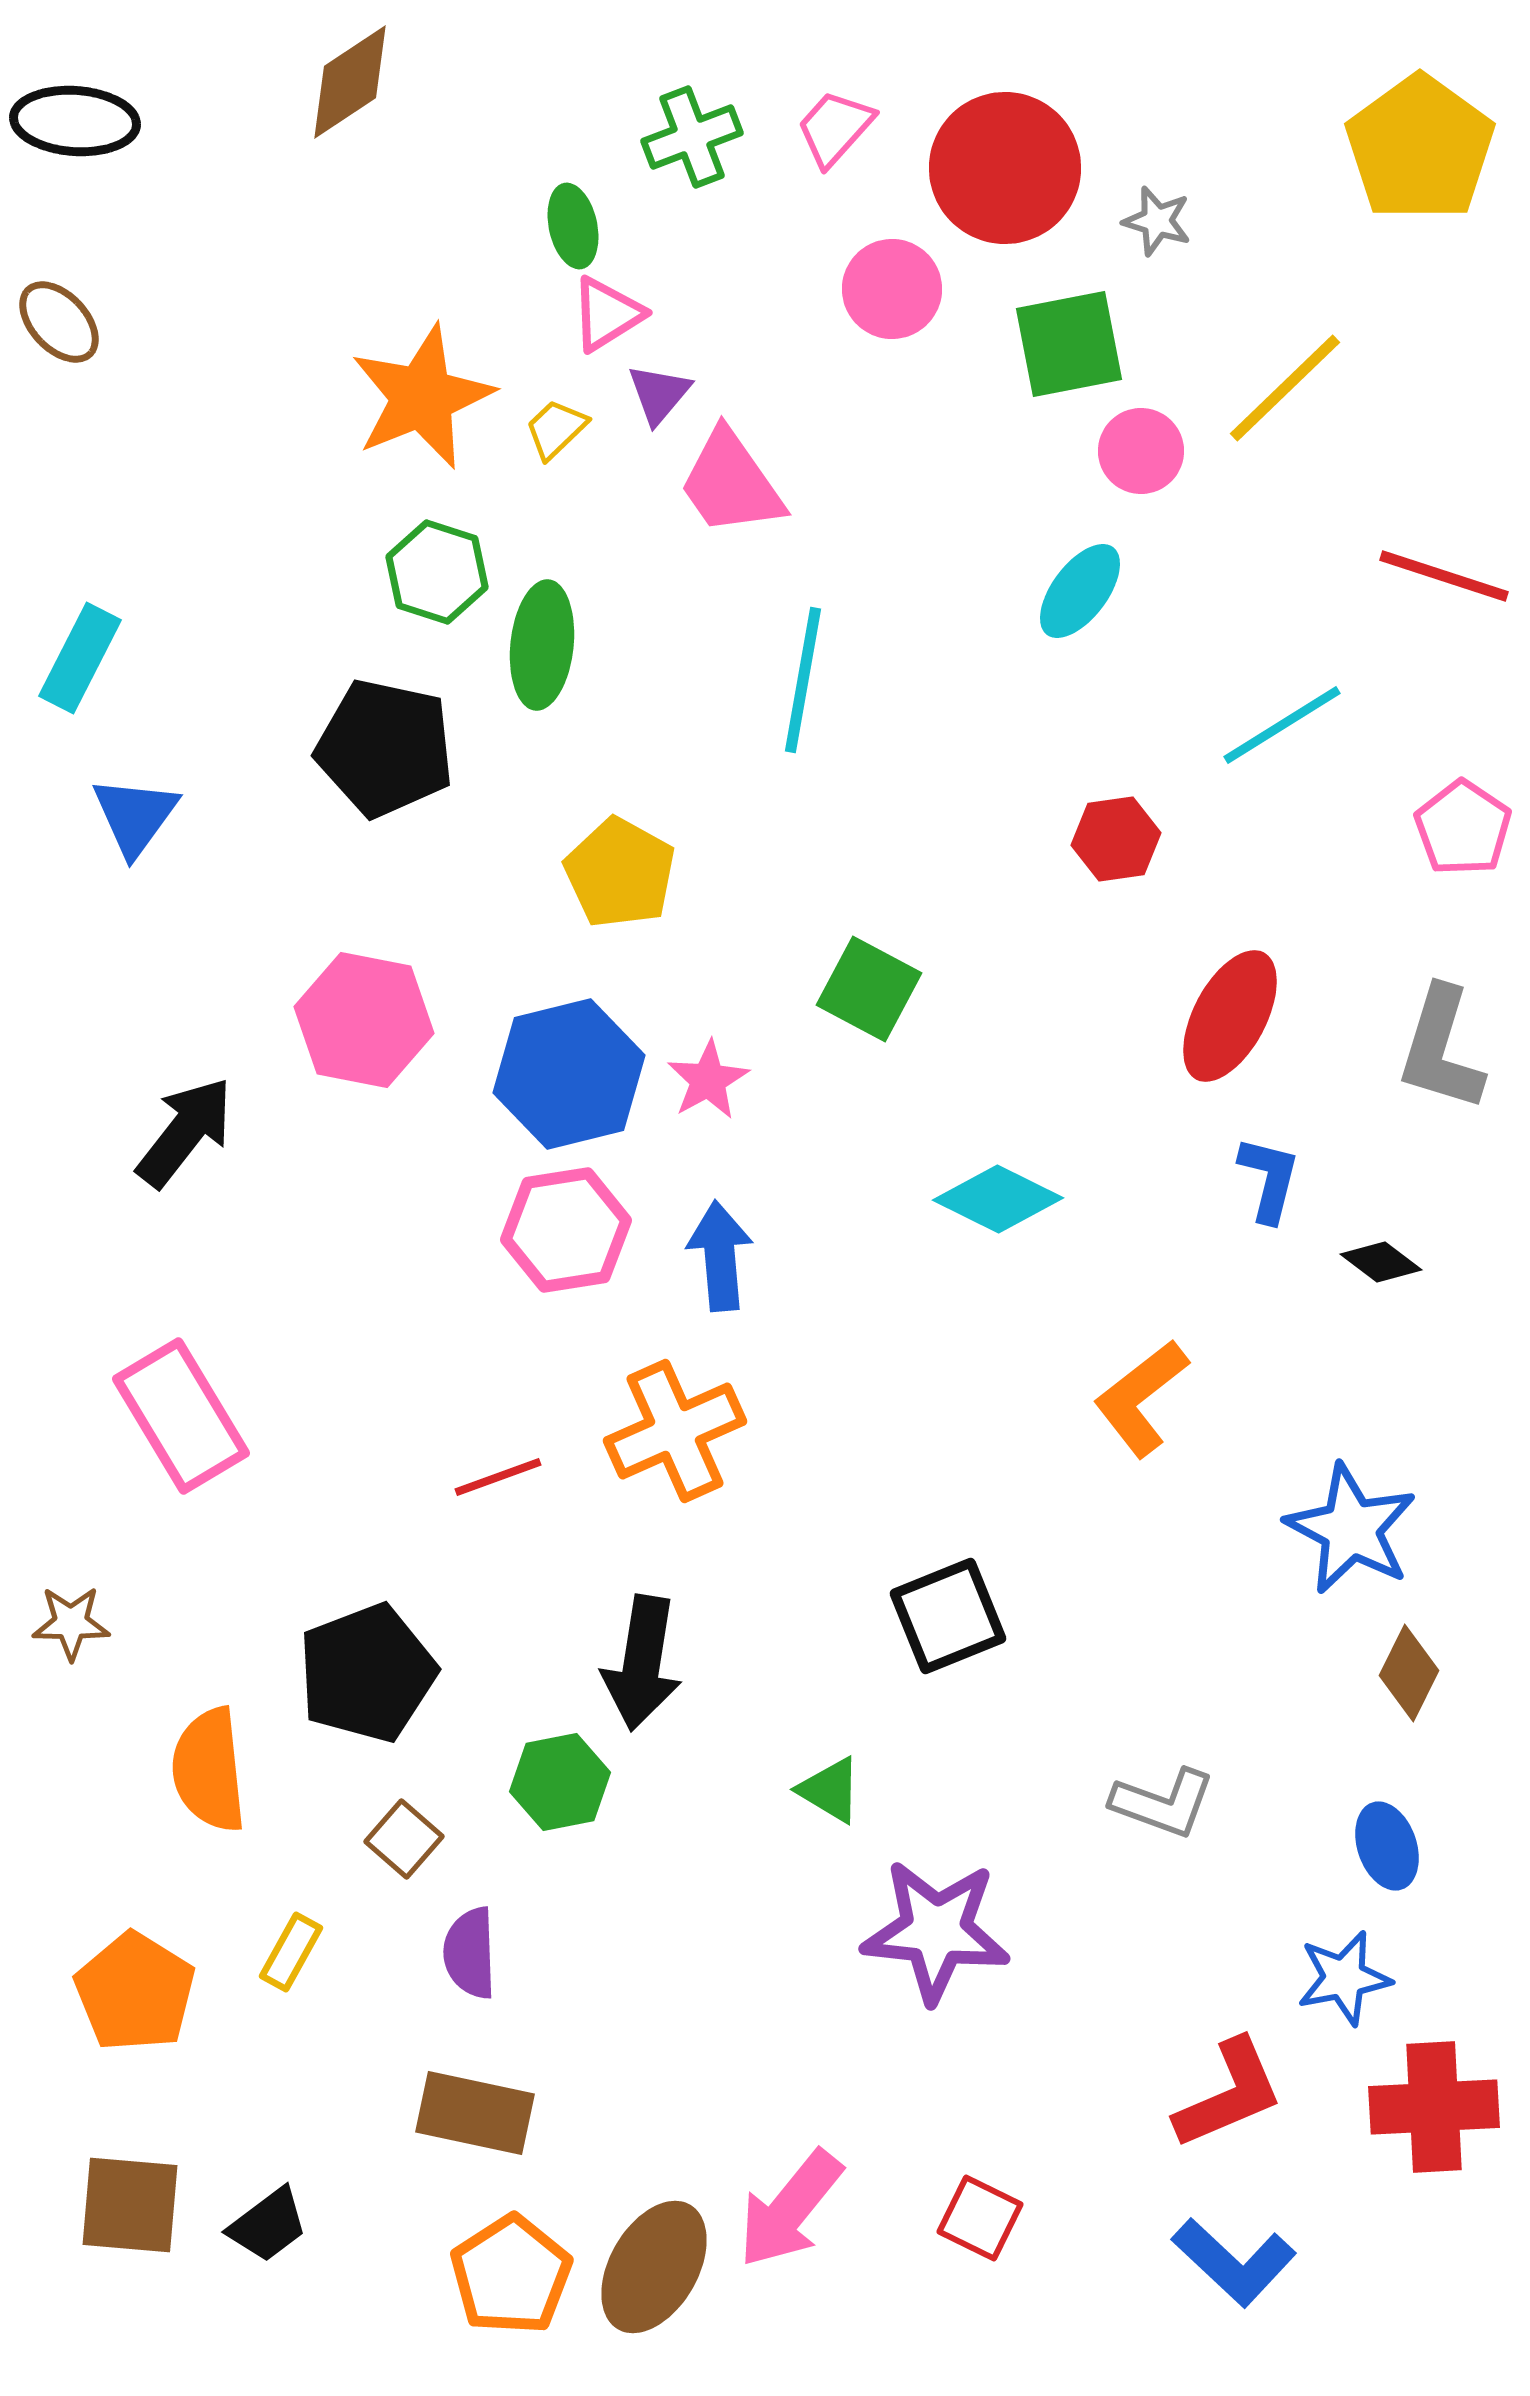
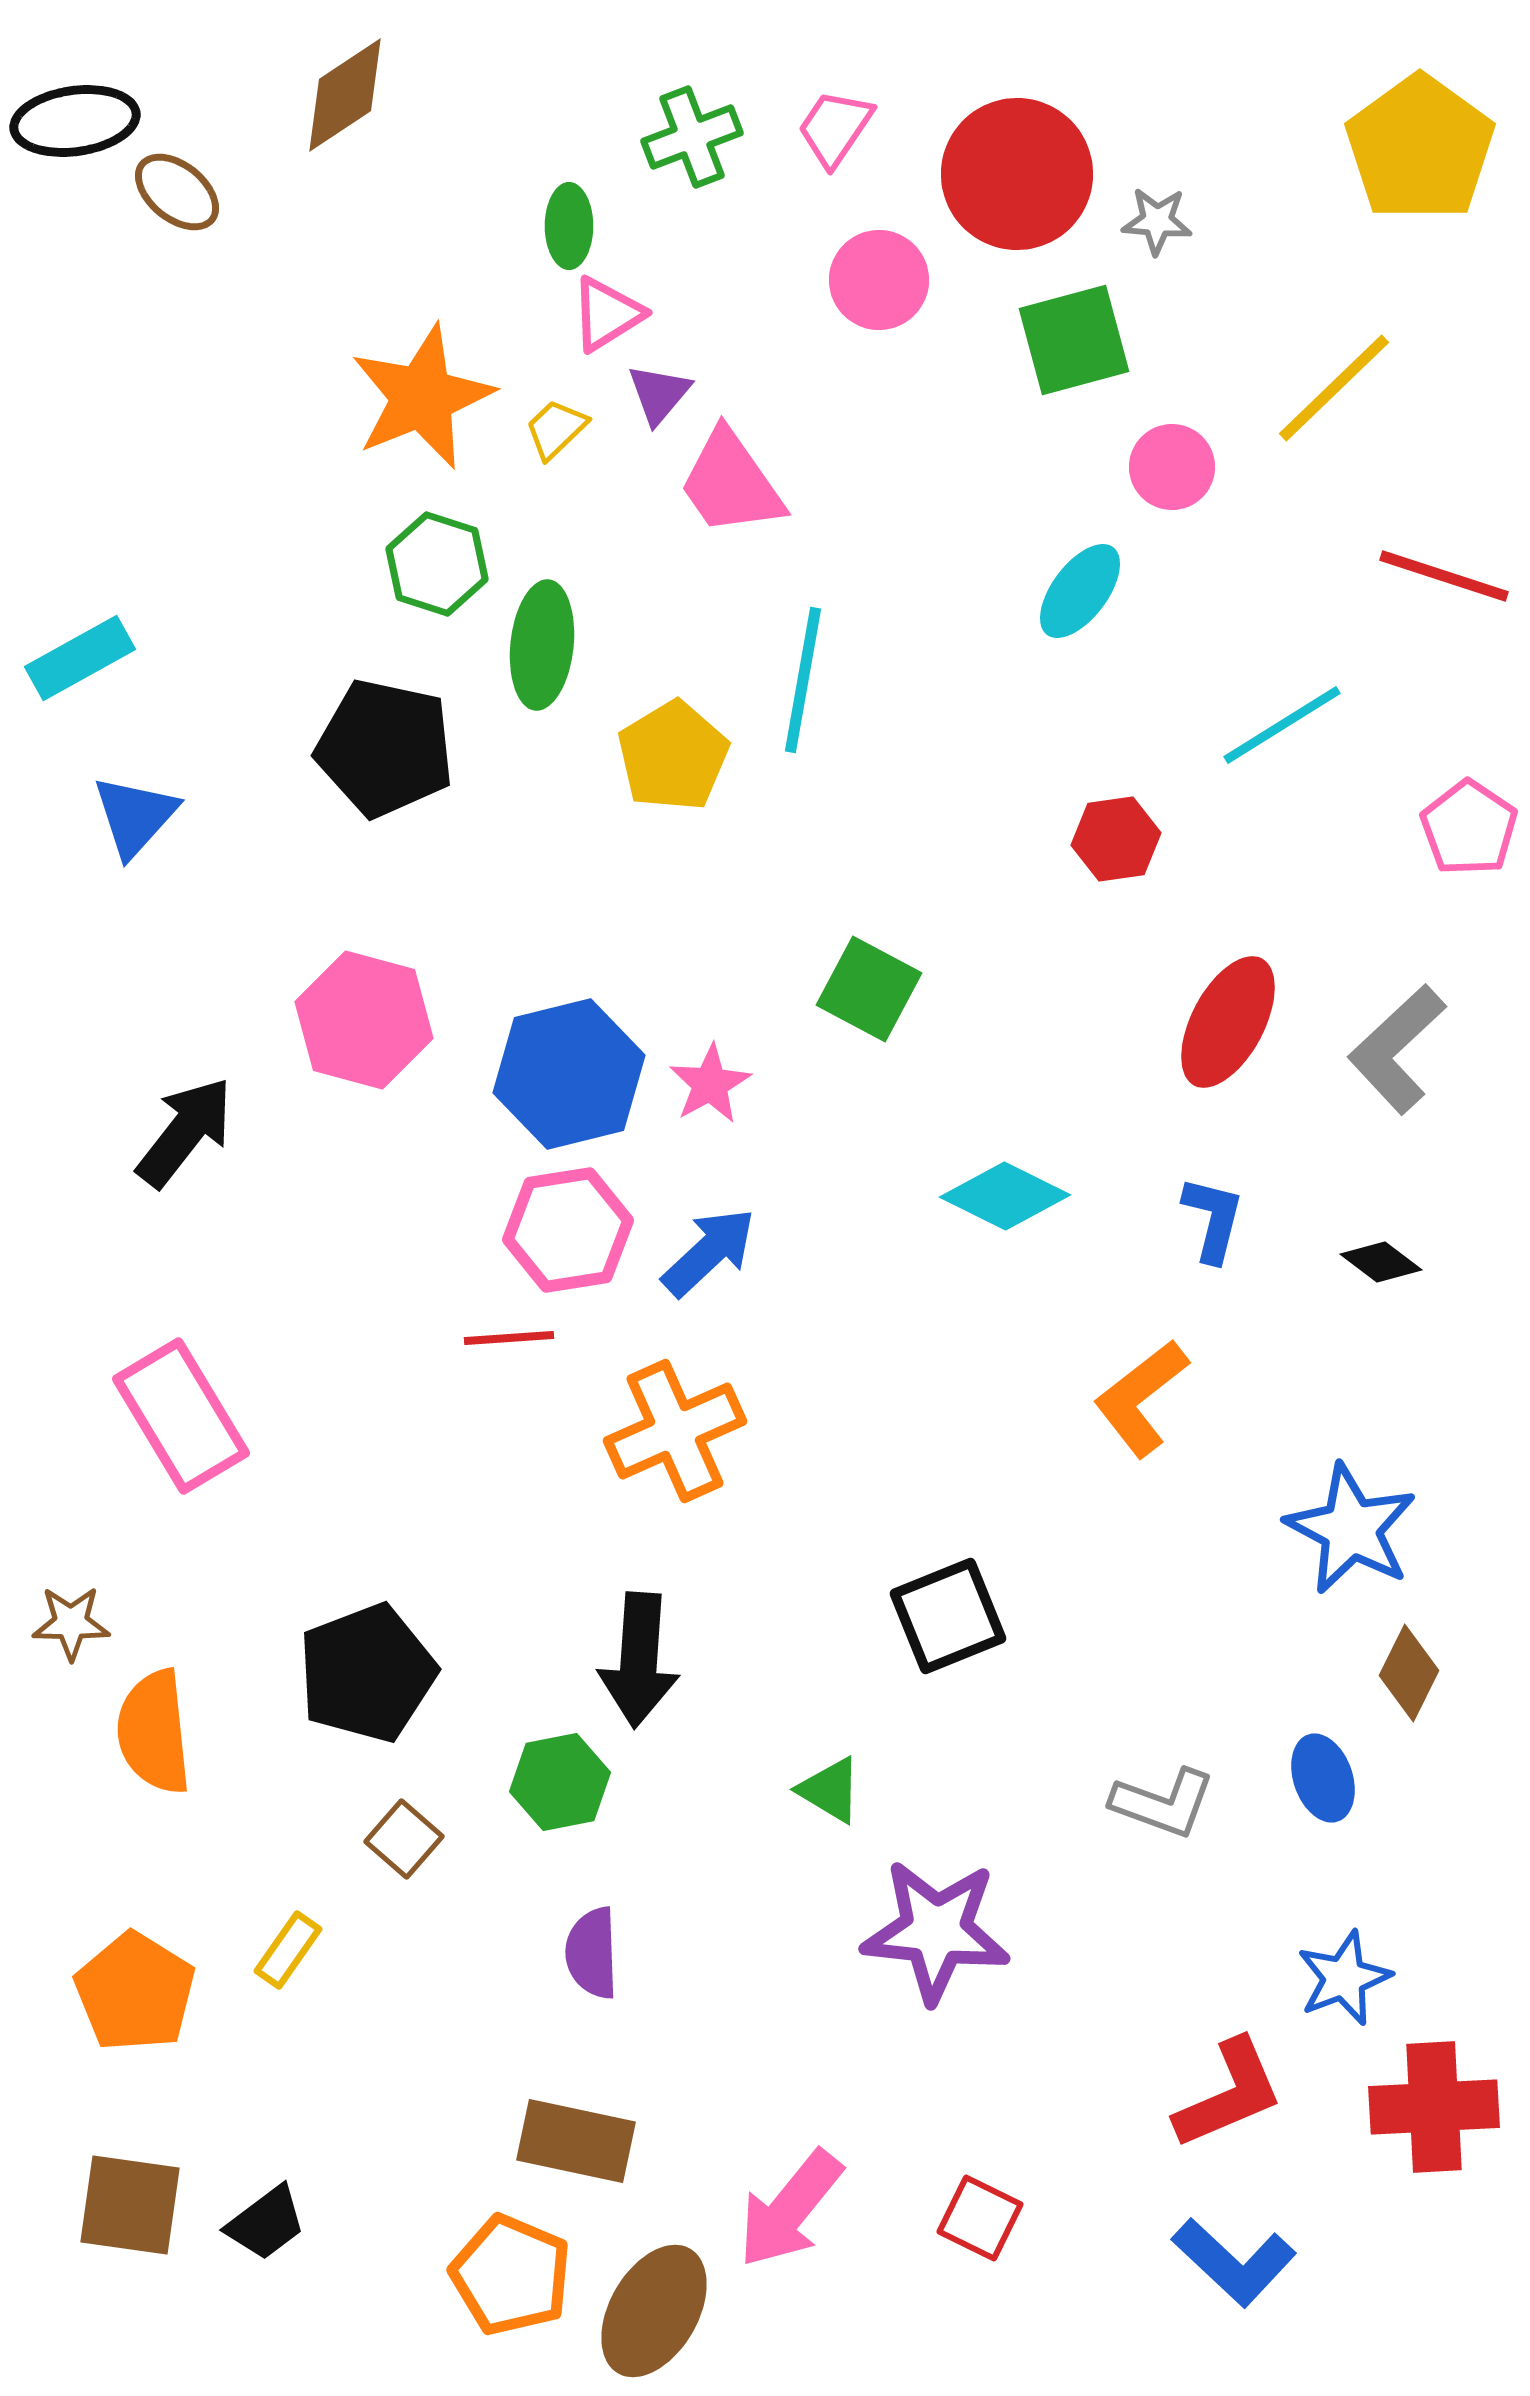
brown diamond at (350, 82): moved 5 px left, 13 px down
black ellipse at (75, 121): rotated 12 degrees counterclockwise
pink trapezoid at (835, 128): rotated 8 degrees counterclockwise
red circle at (1005, 168): moved 12 px right, 6 px down
gray star at (1157, 221): rotated 12 degrees counterclockwise
green ellipse at (573, 226): moved 4 px left; rotated 12 degrees clockwise
pink circle at (892, 289): moved 13 px left, 9 px up
brown ellipse at (59, 322): moved 118 px right, 130 px up; rotated 8 degrees counterclockwise
green square at (1069, 344): moved 5 px right, 4 px up; rotated 4 degrees counterclockwise
yellow line at (1285, 388): moved 49 px right
pink circle at (1141, 451): moved 31 px right, 16 px down
green hexagon at (437, 572): moved 8 px up
cyan rectangle at (80, 658): rotated 34 degrees clockwise
blue triangle at (135, 816): rotated 6 degrees clockwise
pink pentagon at (1463, 828): moved 6 px right
yellow pentagon at (620, 873): moved 53 px right, 117 px up; rotated 12 degrees clockwise
red ellipse at (1230, 1016): moved 2 px left, 6 px down
pink hexagon at (364, 1020): rotated 4 degrees clockwise
gray L-shape at (1441, 1049): moved 44 px left; rotated 30 degrees clockwise
pink star at (708, 1080): moved 2 px right, 4 px down
blue L-shape at (1269, 1179): moved 56 px left, 40 px down
cyan diamond at (998, 1199): moved 7 px right, 3 px up
pink hexagon at (566, 1230): moved 2 px right
blue arrow at (720, 1256): moved 11 px left, 4 px up; rotated 52 degrees clockwise
red line at (498, 1477): moved 11 px right, 139 px up; rotated 16 degrees clockwise
black arrow at (642, 1663): moved 3 px left, 3 px up; rotated 5 degrees counterclockwise
orange semicircle at (209, 1770): moved 55 px left, 38 px up
blue ellipse at (1387, 1846): moved 64 px left, 68 px up
yellow rectangle at (291, 1952): moved 3 px left, 2 px up; rotated 6 degrees clockwise
purple semicircle at (470, 1953): moved 122 px right
blue star at (1344, 1978): rotated 10 degrees counterclockwise
brown rectangle at (475, 2113): moved 101 px right, 28 px down
brown square at (130, 2205): rotated 3 degrees clockwise
black trapezoid at (268, 2225): moved 2 px left, 2 px up
brown ellipse at (654, 2267): moved 44 px down
orange pentagon at (511, 2275): rotated 16 degrees counterclockwise
